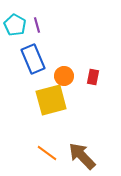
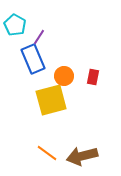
purple line: moved 2 px right, 12 px down; rotated 49 degrees clockwise
brown arrow: rotated 60 degrees counterclockwise
